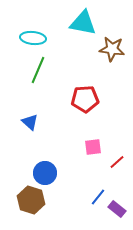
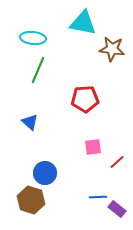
blue line: rotated 48 degrees clockwise
